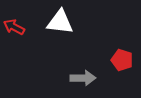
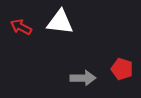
red arrow: moved 7 px right
red pentagon: moved 9 px down
